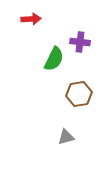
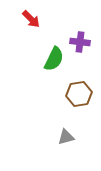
red arrow: rotated 48 degrees clockwise
